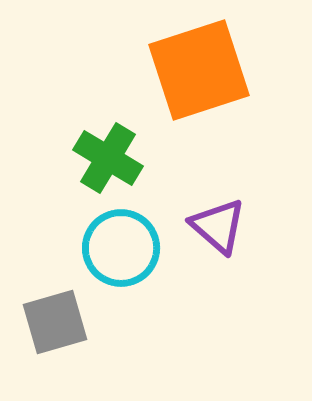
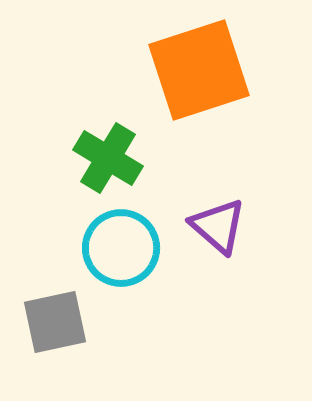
gray square: rotated 4 degrees clockwise
